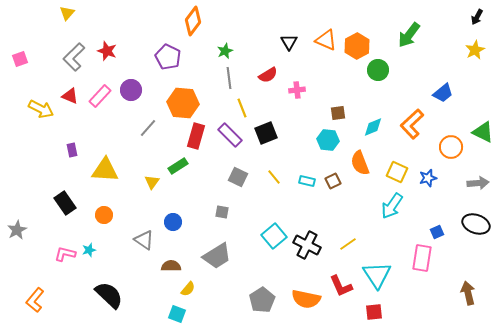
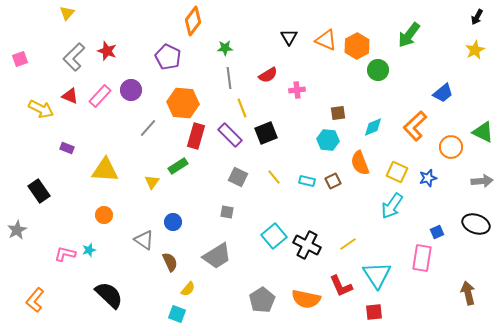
black triangle at (289, 42): moved 5 px up
green star at (225, 51): moved 3 px up; rotated 21 degrees clockwise
orange L-shape at (412, 124): moved 3 px right, 2 px down
purple rectangle at (72, 150): moved 5 px left, 2 px up; rotated 56 degrees counterclockwise
gray arrow at (478, 183): moved 4 px right, 2 px up
black rectangle at (65, 203): moved 26 px left, 12 px up
gray square at (222, 212): moved 5 px right
brown semicircle at (171, 266): moved 1 px left, 4 px up; rotated 66 degrees clockwise
